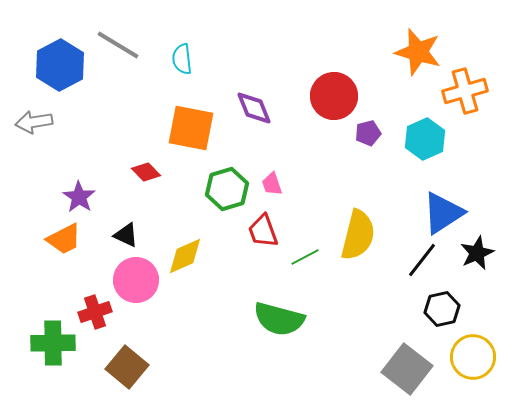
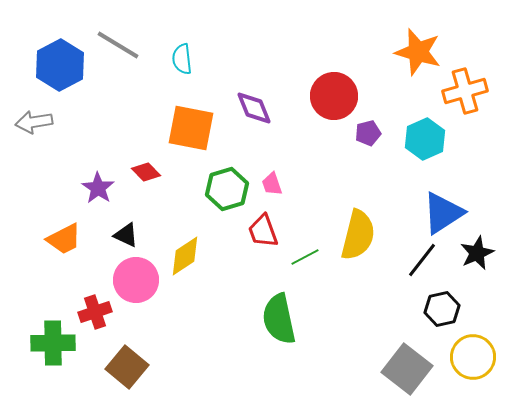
purple star: moved 19 px right, 9 px up
yellow diamond: rotated 9 degrees counterclockwise
green semicircle: rotated 63 degrees clockwise
